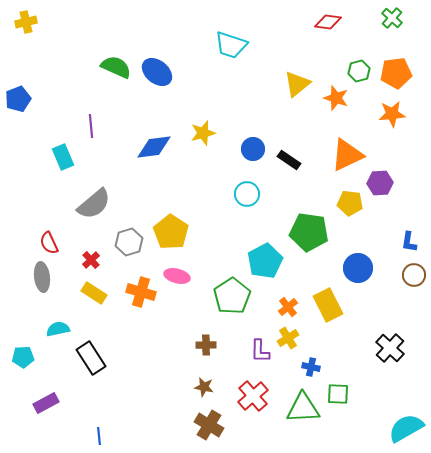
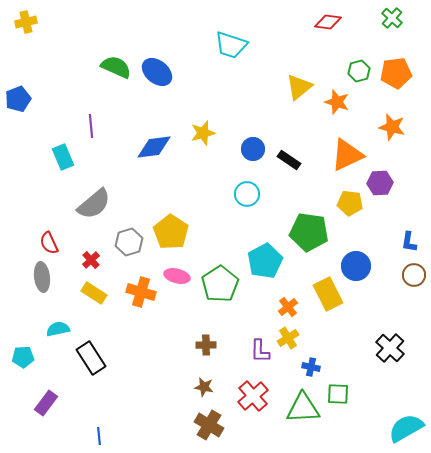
yellow triangle at (297, 84): moved 2 px right, 3 px down
orange star at (336, 98): moved 1 px right, 4 px down
orange star at (392, 114): moved 13 px down; rotated 20 degrees clockwise
blue circle at (358, 268): moved 2 px left, 2 px up
green pentagon at (232, 296): moved 12 px left, 12 px up
yellow rectangle at (328, 305): moved 11 px up
purple rectangle at (46, 403): rotated 25 degrees counterclockwise
